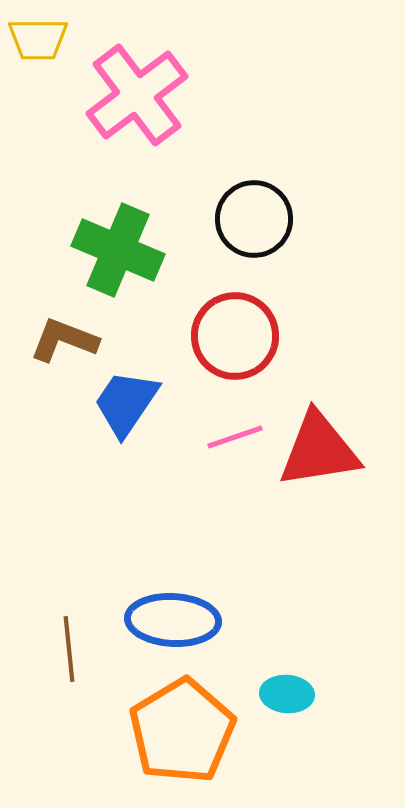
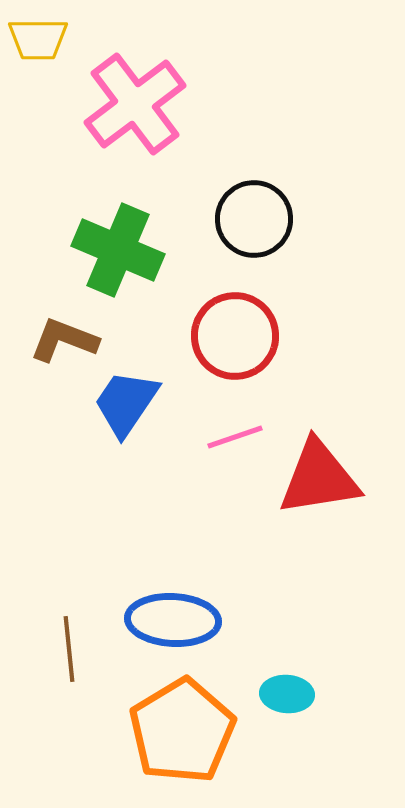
pink cross: moved 2 px left, 9 px down
red triangle: moved 28 px down
